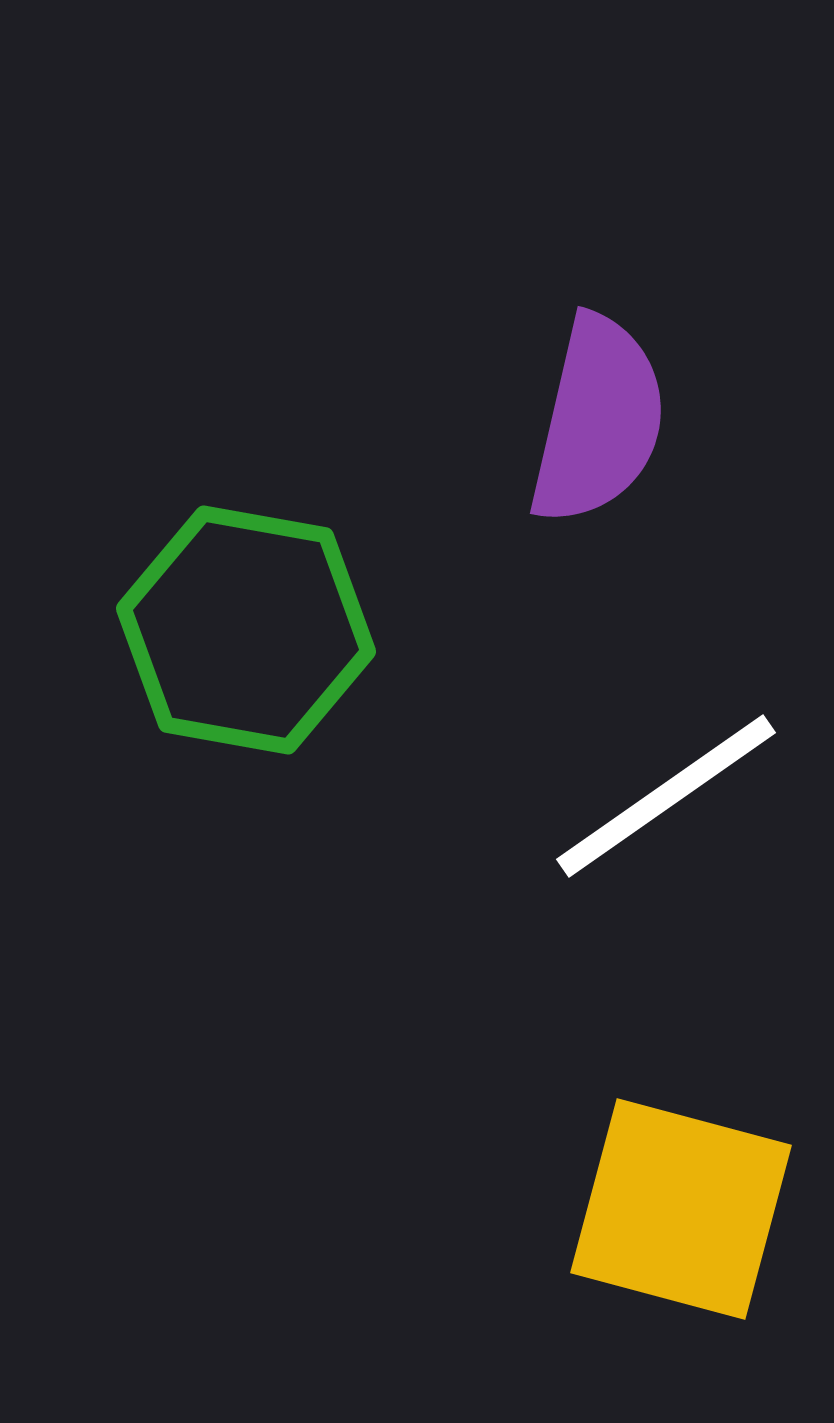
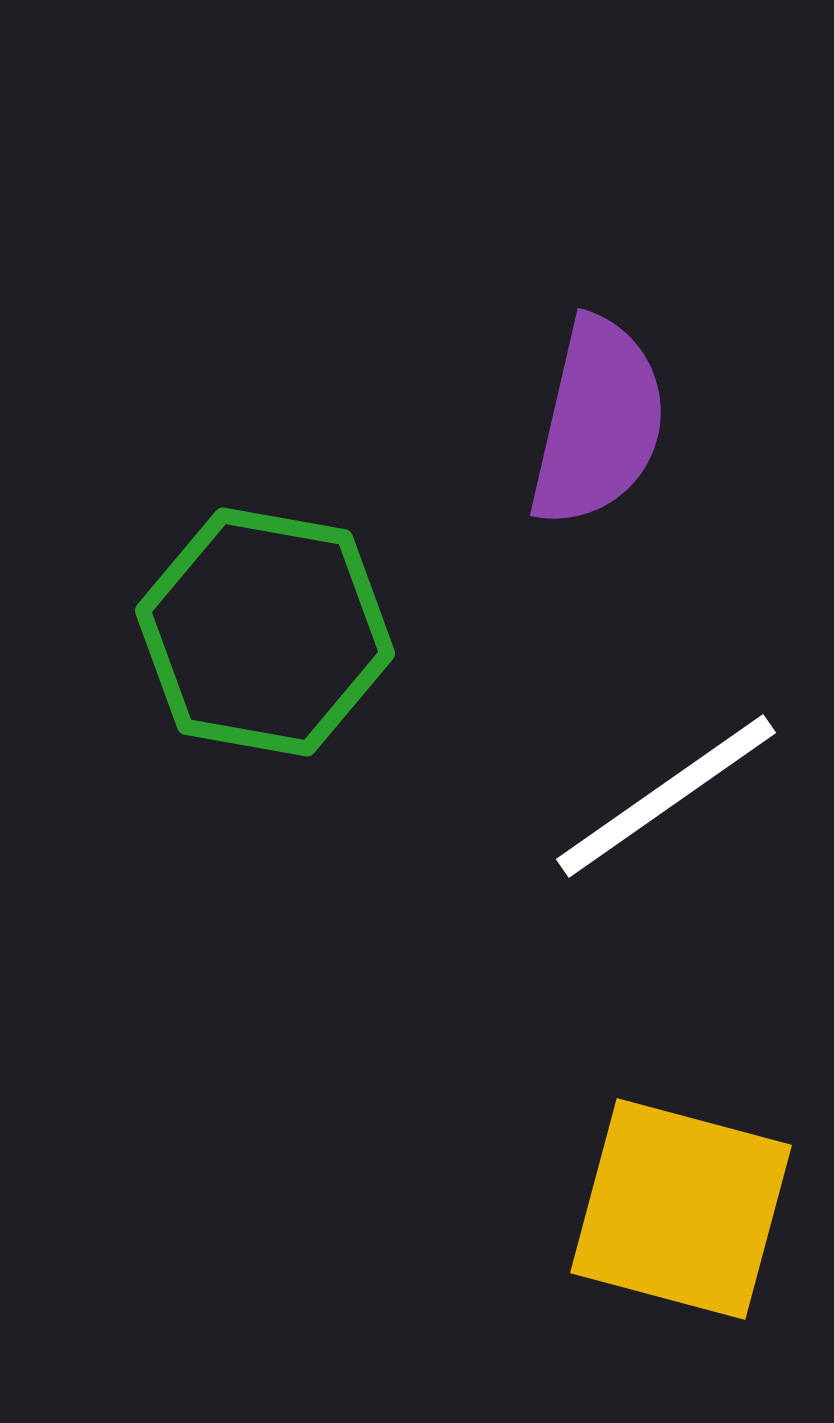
purple semicircle: moved 2 px down
green hexagon: moved 19 px right, 2 px down
